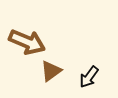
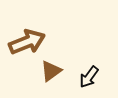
brown arrow: rotated 45 degrees counterclockwise
